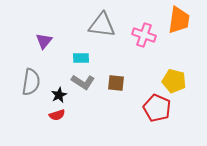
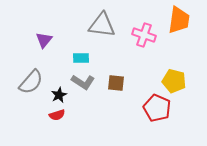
purple triangle: moved 1 px up
gray semicircle: rotated 32 degrees clockwise
